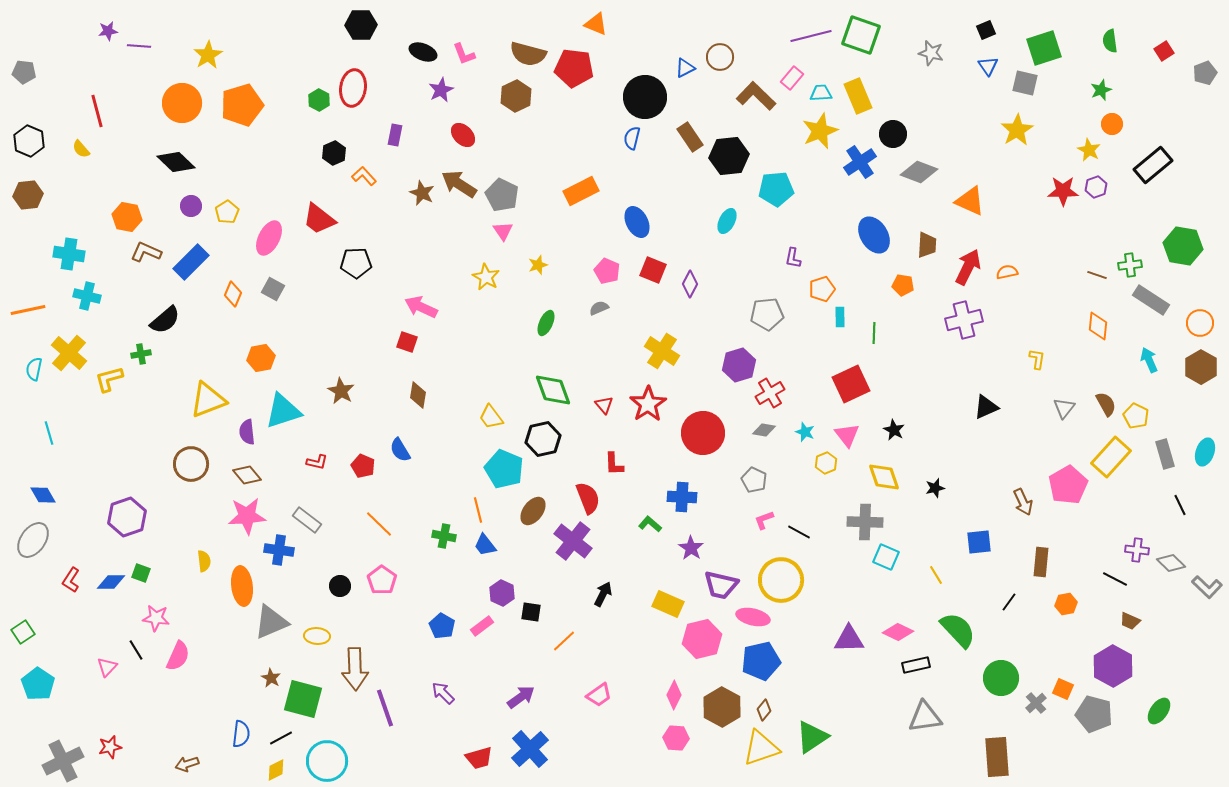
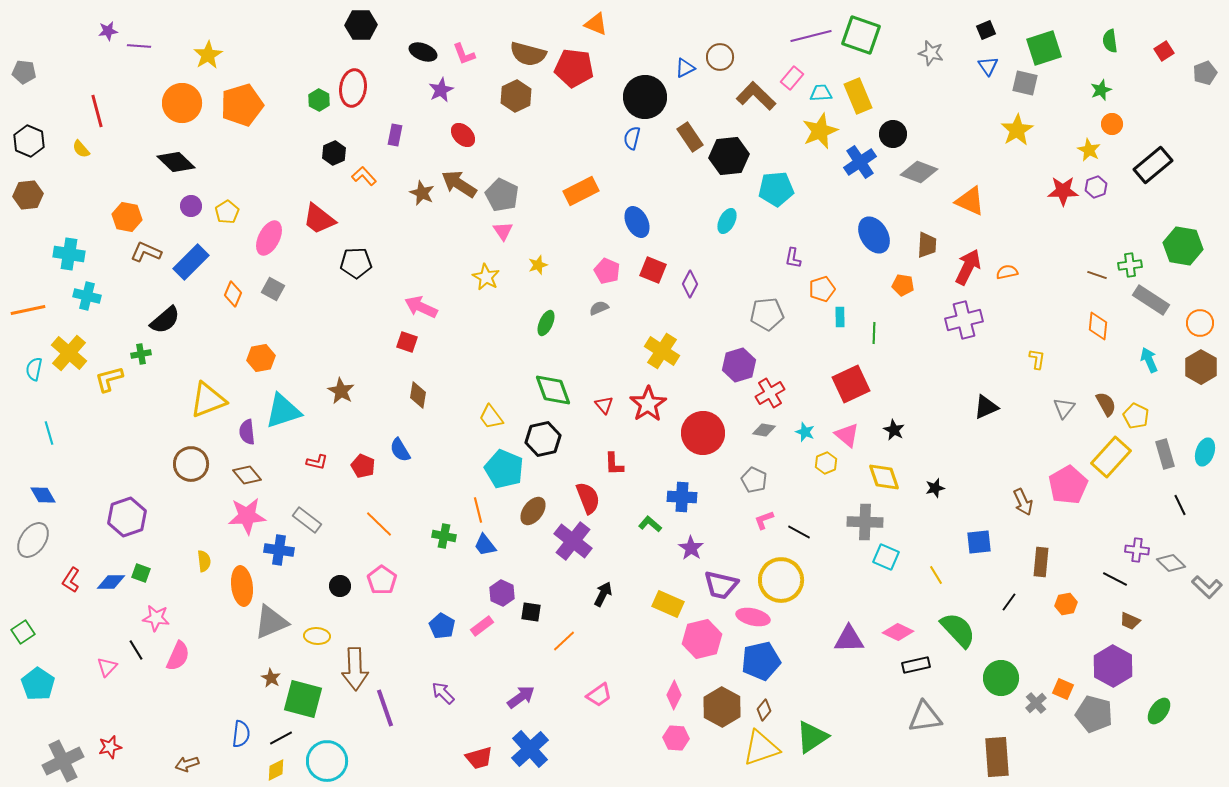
pink triangle at (847, 435): rotated 12 degrees counterclockwise
